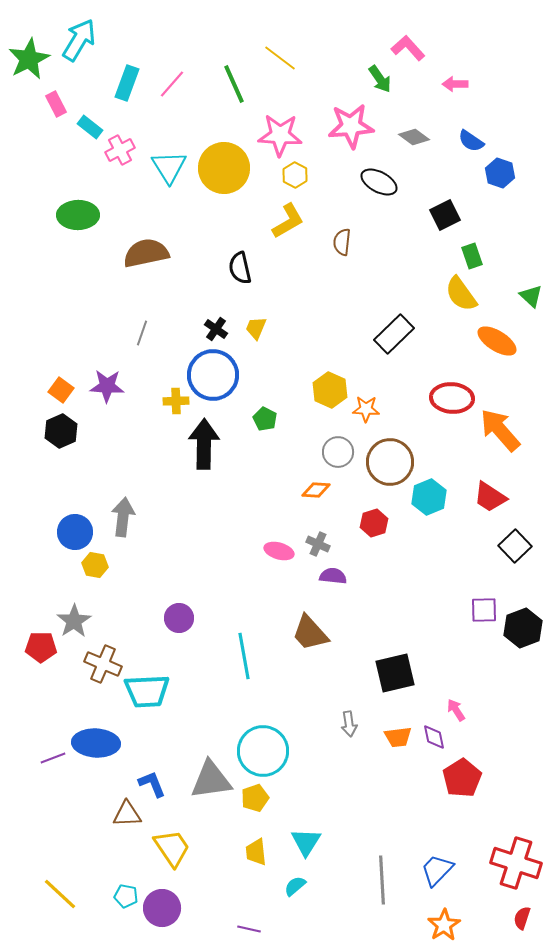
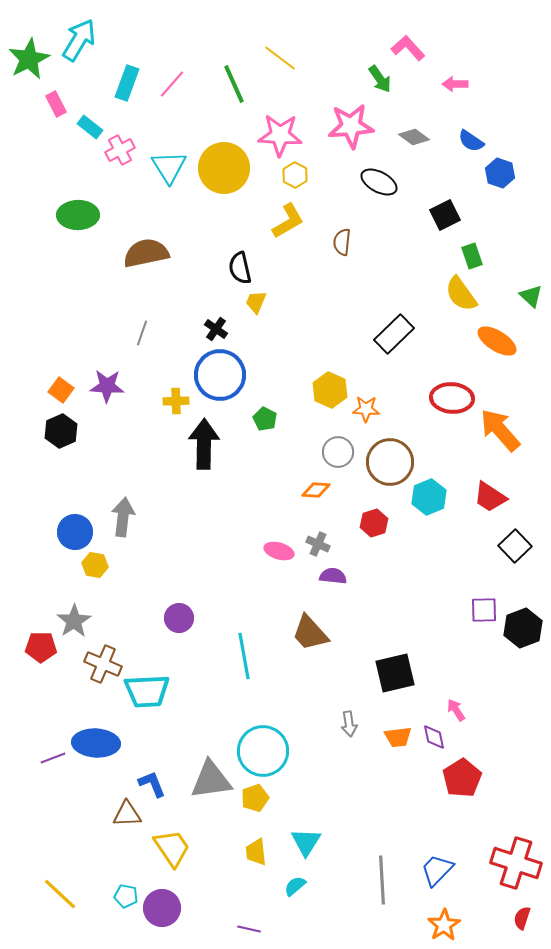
yellow trapezoid at (256, 328): moved 26 px up
blue circle at (213, 375): moved 7 px right
